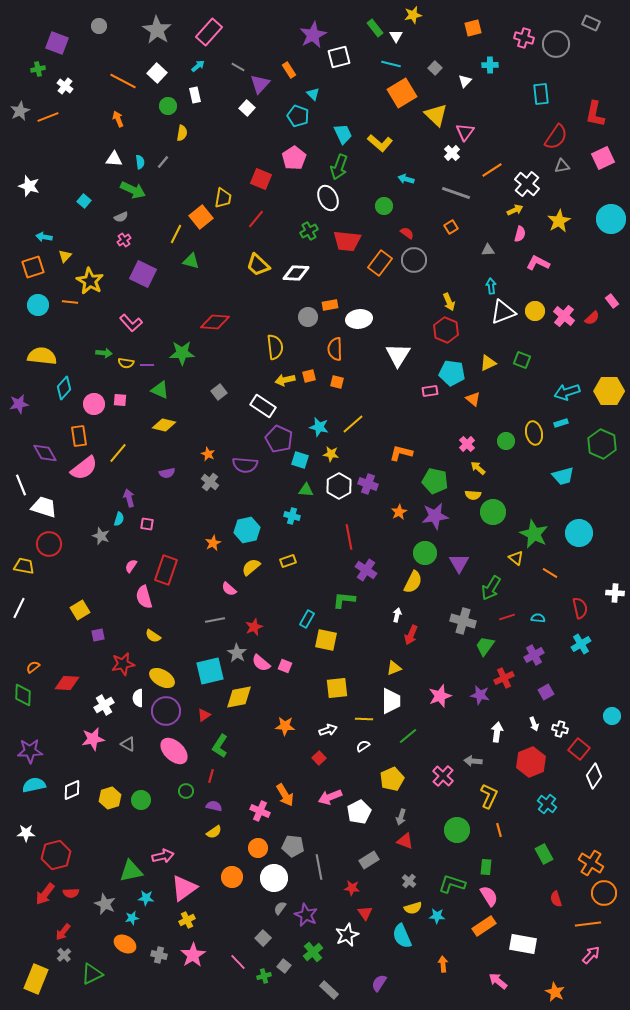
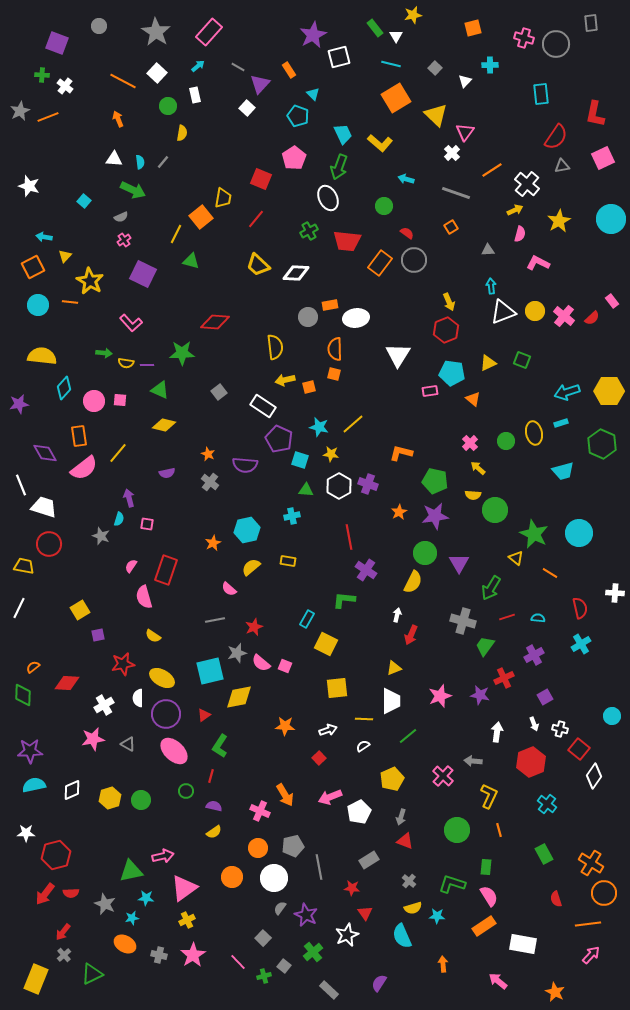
gray rectangle at (591, 23): rotated 60 degrees clockwise
gray star at (157, 30): moved 1 px left, 2 px down
green cross at (38, 69): moved 4 px right, 6 px down; rotated 16 degrees clockwise
orange square at (402, 93): moved 6 px left, 5 px down
orange square at (33, 267): rotated 10 degrees counterclockwise
white ellipse at (359, 319): moved 3 px left, 1 px up
red hexagon at (446, 330): rotated 15 degrees clockwise
orange square at (309, 376): moved 11 px down
orange square at (337, 382): moved 3 px left, 8 px up
pink circle at (94, 404): moved 3 px up
pink cross at (467, 444): moved 3 px right, 1 px up
cyan trapezoid at (563, 476): moved 5 px up
green circle at (493, 512): moved 2 px right, 2 px up
cyan cross at (292, 516): rotated 28 degrees counterclockwise
yellow rectangle at (288, 561): rotated 28 degrees clockwise
yellow square at (326, 640): moved 4 px down; rotated 15 degrees clockwise
gray star at (237, 653): rotated 24 degrees clockwise
purple square at (546, 692): moved 1 px left, 5 px down
purple circle at (166, 711): moved 3 px down
gray pentagon at (293, 846): rotated 20 degrees counterclockwise
